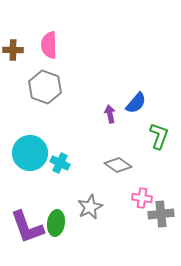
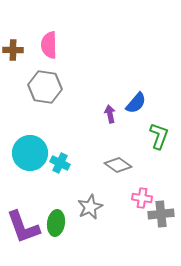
gray hexagon: rotated 12 degrees counterclockwise
purple L-shape: moved 4 px left
